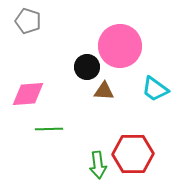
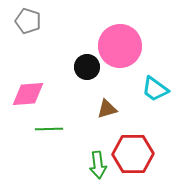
brown triangle: moved 3 px right, 18 px down; rotated 20 degrees counterclockwise
